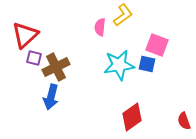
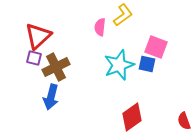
red triangle: moved 13 px right, 1 px down
pink square: moved 1 px left, 2 px down
cyan star: rotated 12 degrees counterclockwise
